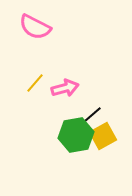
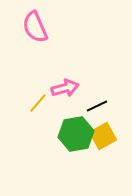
pink semicircle: rotated 40 degrees clockwise
yellow line: moved 3 px right, 20 px down
black line: moved 5 px right, 9 px up; rotated 15 degrees clockwise
green hexagon: moved 1 px up
